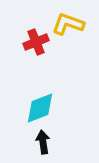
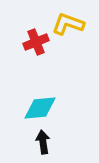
cyan diamond: rotated 16 degrees clockwise
